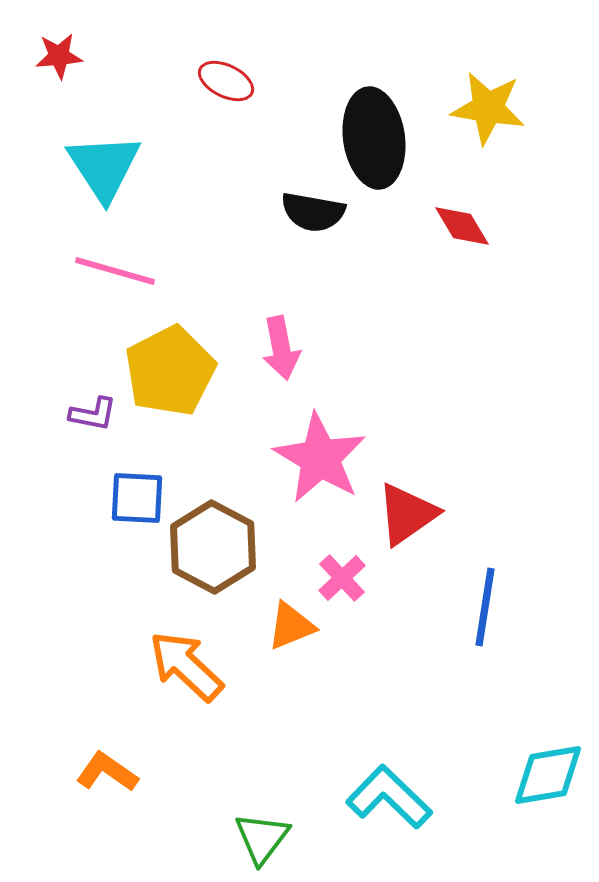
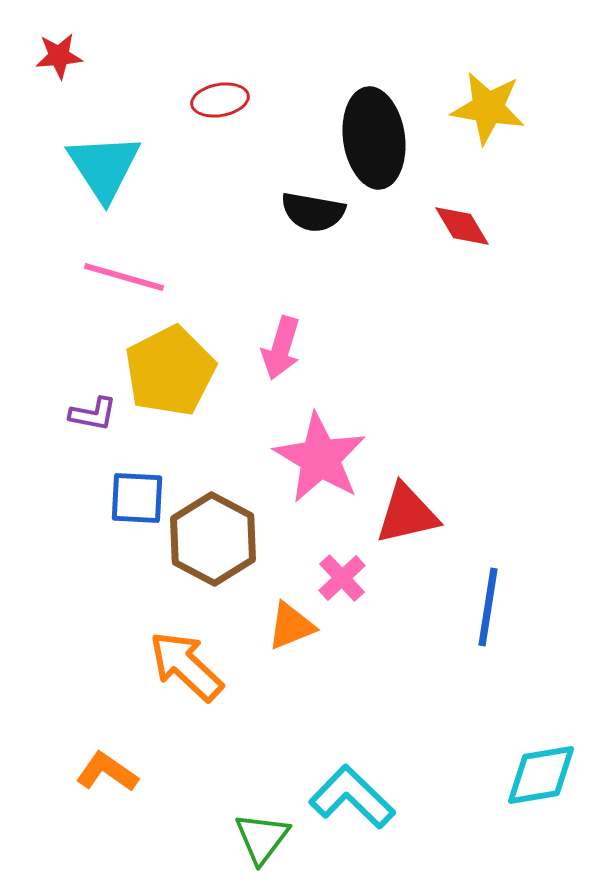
red ellipse: moved 6 px left, 19 px down; rotated 36 degrees counterclockwise
pink line: moved 9 px right, 6 px down
pink arrow: rotated 28 degrees clockwise
red triangle: rotated 22 degrees clockwise
brown hexagon: moved 8 px up
blue line: moved 3 px right
cyan diamond: moved 7 px left
cyan L-shape: moved 37 px left
